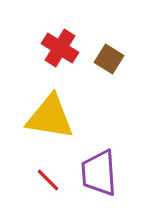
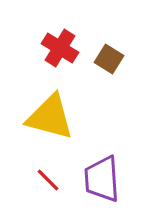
yellow triangle: rotated 6 degrees clockwise
purple trapezoid: moved 3 px right, 6 px down
